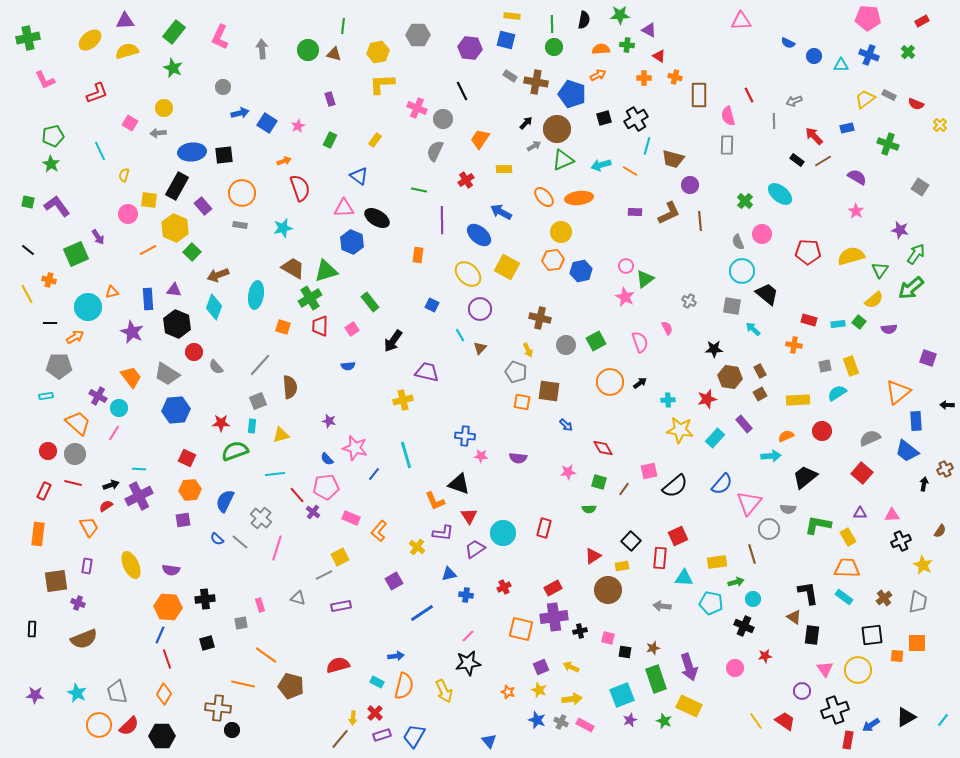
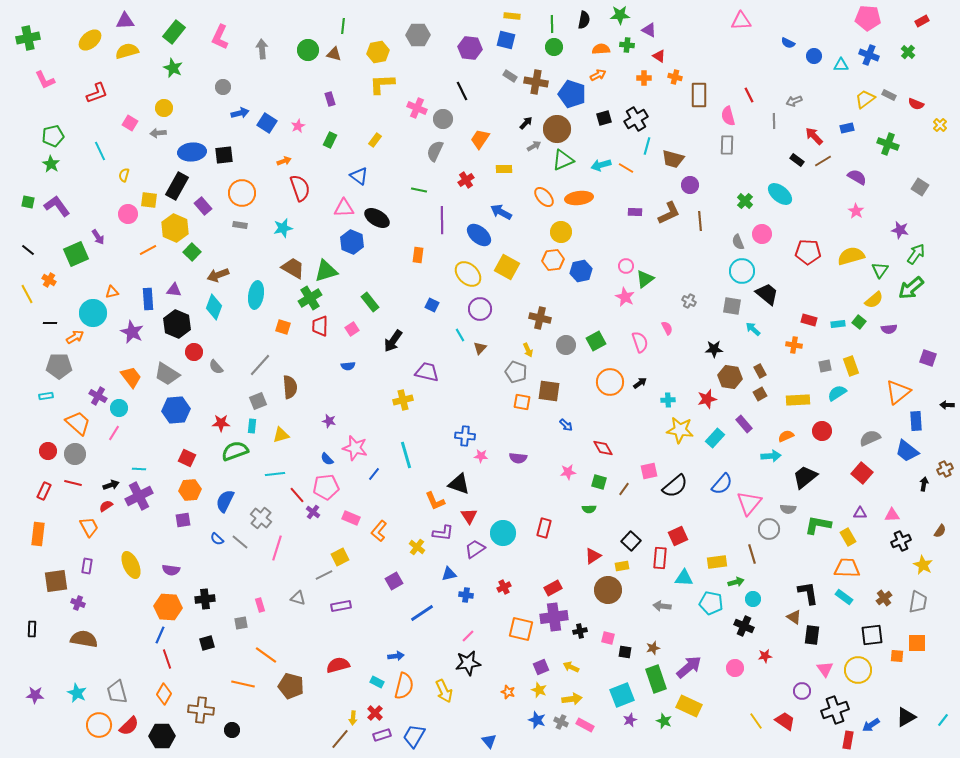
orange line at (630, 171): moved 4 px left, 3 px up
orange cross at (49, 280): rotated 16 degrees clockwise
cyan circle at (88, 307): moved 5 px right, 6 px down
brown semicircle at (84, 639): rotated 148 degrees counterclockwise
purple arrow at (689, 667): rotated 112 degrees counterclockwise
brown cross at (218, 708): moved 17 px left, 2 px down
